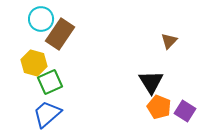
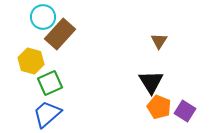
cyan circle: moved 2 px right, 2 px up
brown rectangle: rotated 8 degrees clockwise
brown triangle: moved 10 px left; rotated 12 degrees counterclockwise
yellow hexagon: moved 3 px left, 2 px up
green square: moved 1 px down
